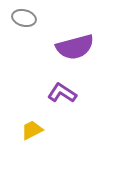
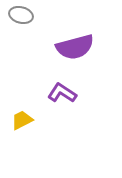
gray ellipse: moved 3 px left, 3 px up
yellow trapezoid: moved 10 px left, 10 px up
